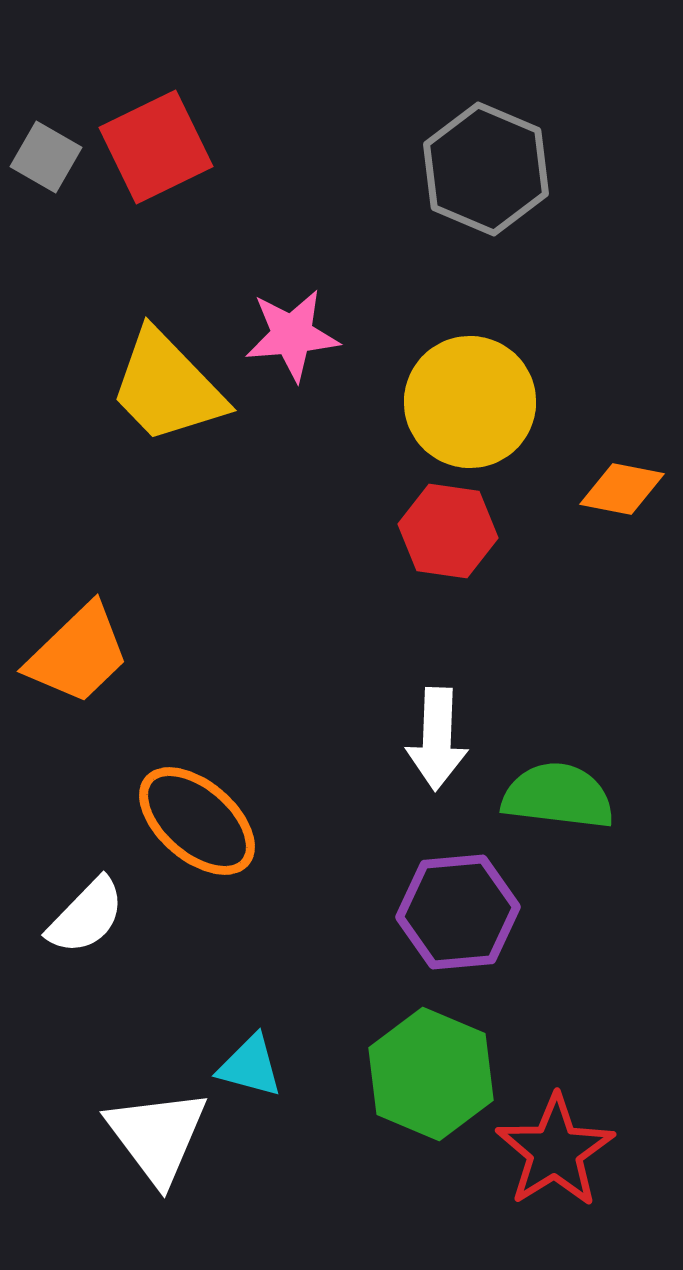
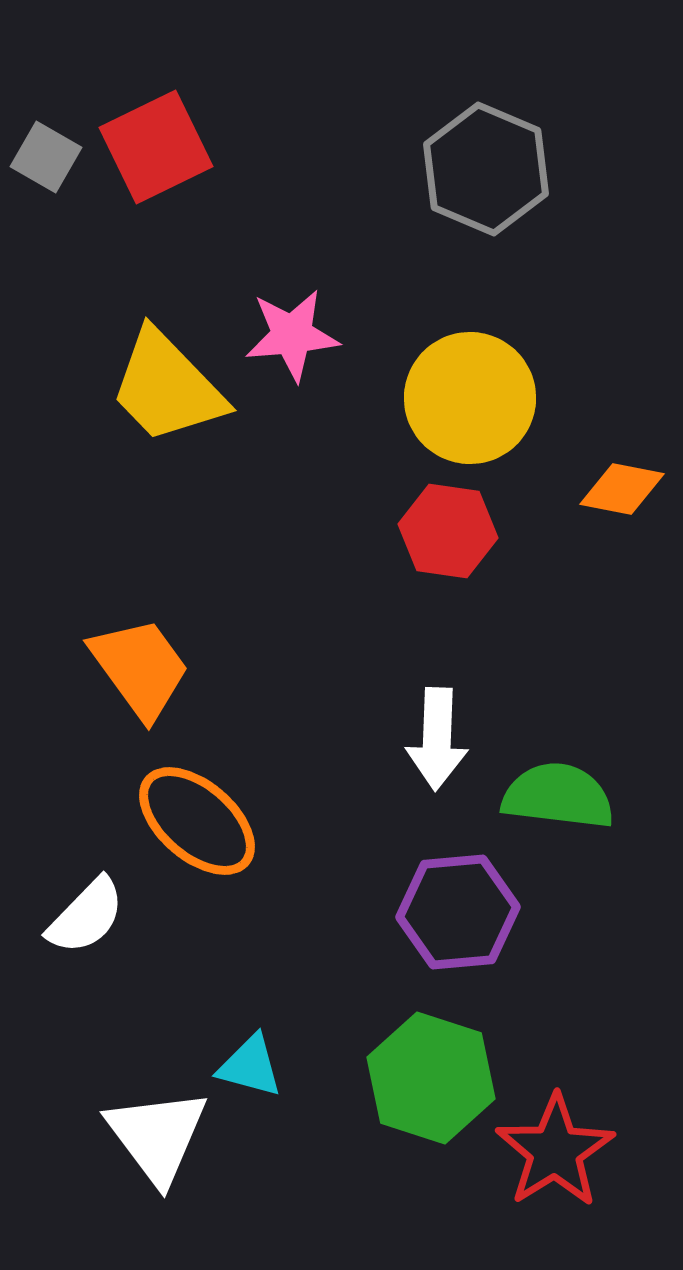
yellow circle: moved 4 px up
orange trapezoid: moved 62 px right, 14 px down; rotated 82 degrees counterclockwise
green hexagon: moved 4 px down; rotated 5 degrees counterclockwise
